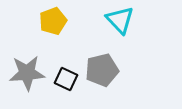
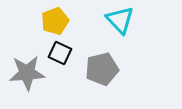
yellow pentagon: moved 2 px right
gray pentagon: moved 1 px up
black square: moved 6 px left, 26 px up
